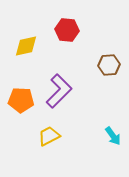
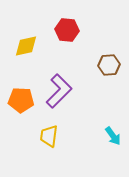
yellow trapezoid: rotated 55 degrees counterclockwise
